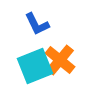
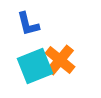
blue L-shape: moved 9 px left; rotated 12 degrees clockwise
